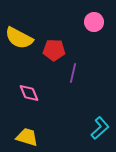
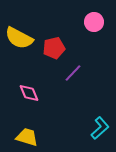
red pentagon: moved 2 px up; rotated 15 degrees counterclockwise
purple line: rotated 30 degrees clockwise
